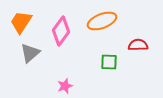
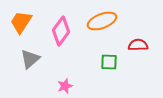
gray triangle: moved 6 px down
